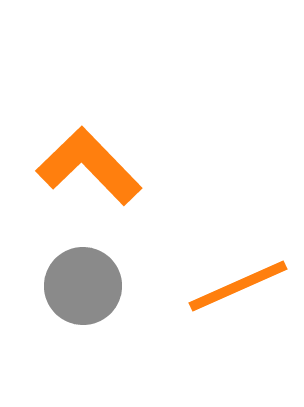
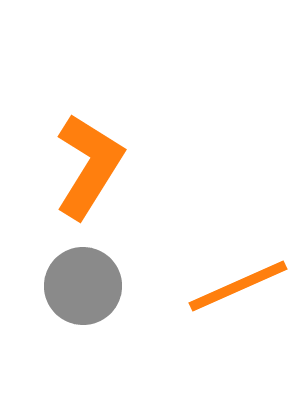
orange L-shape: rotated 76 degrees clockwise
